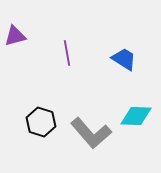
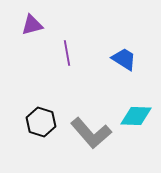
purple triangle: moved 17 px right, 11 px up
